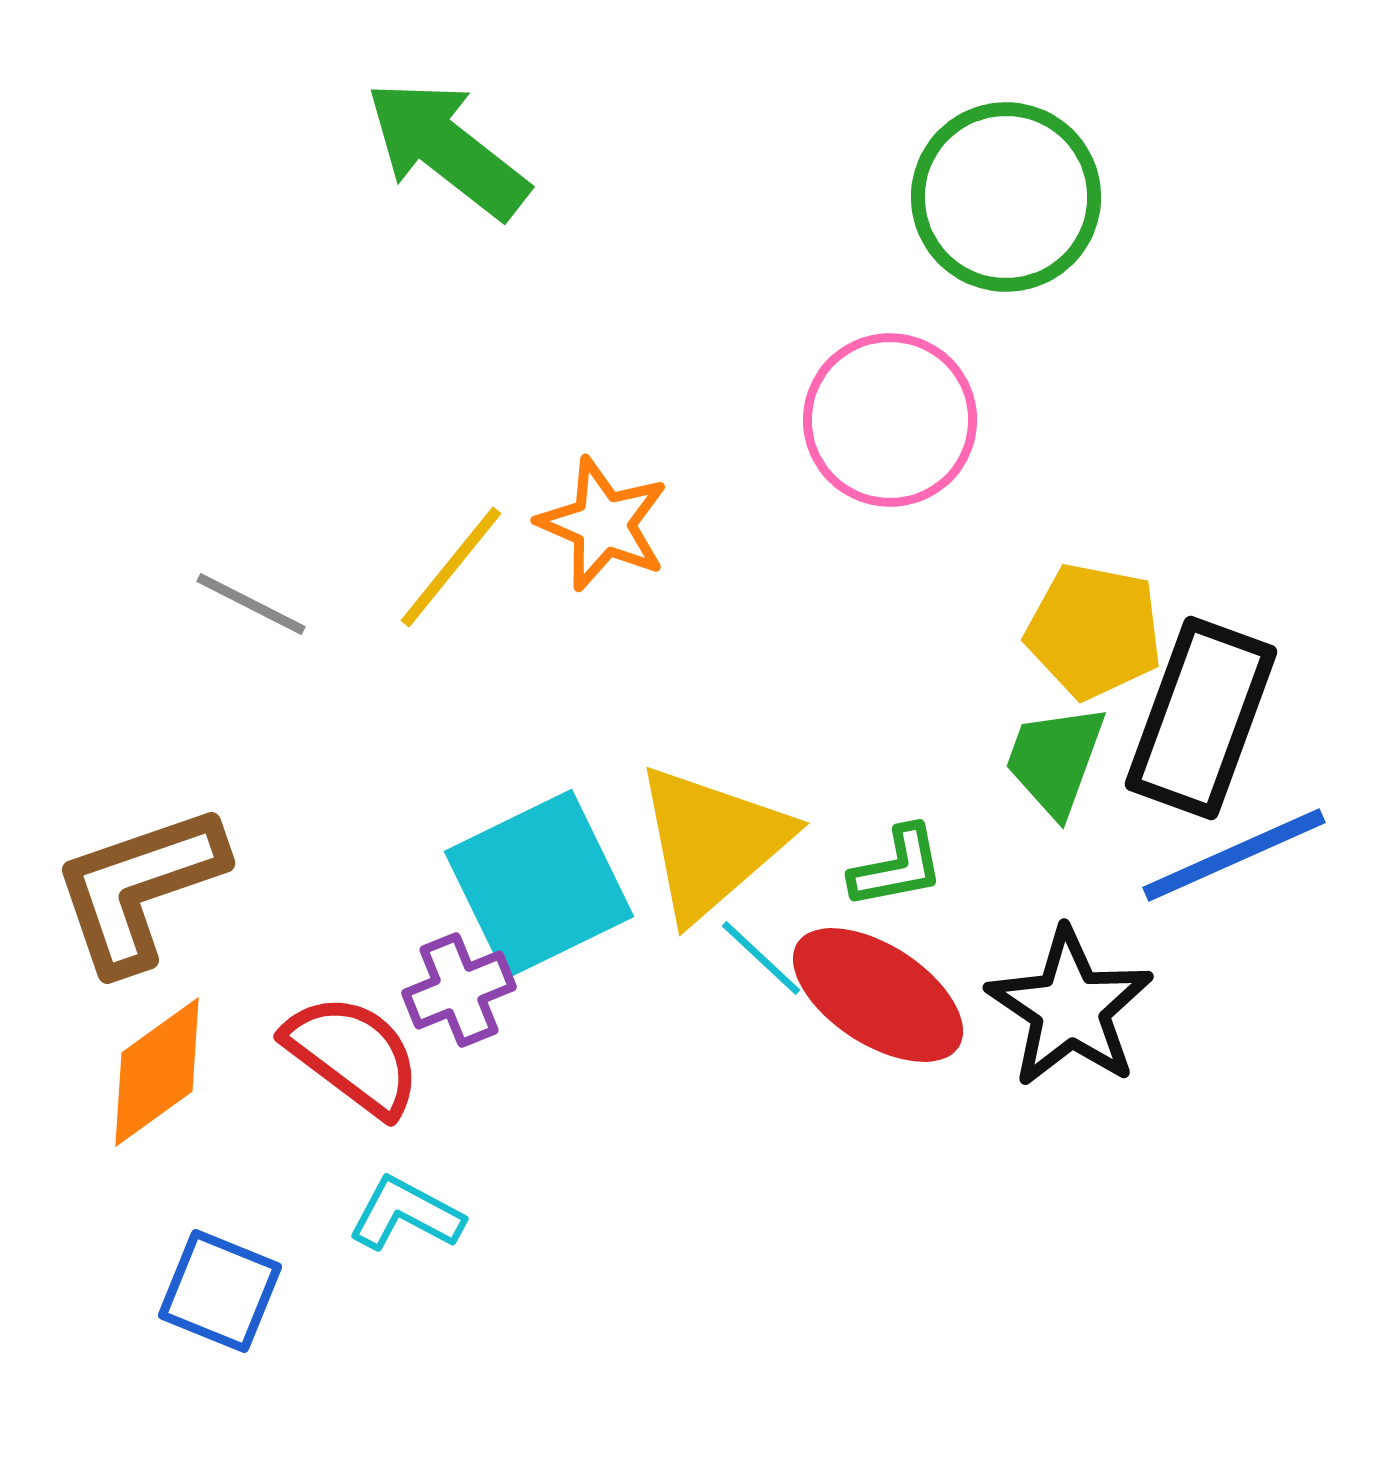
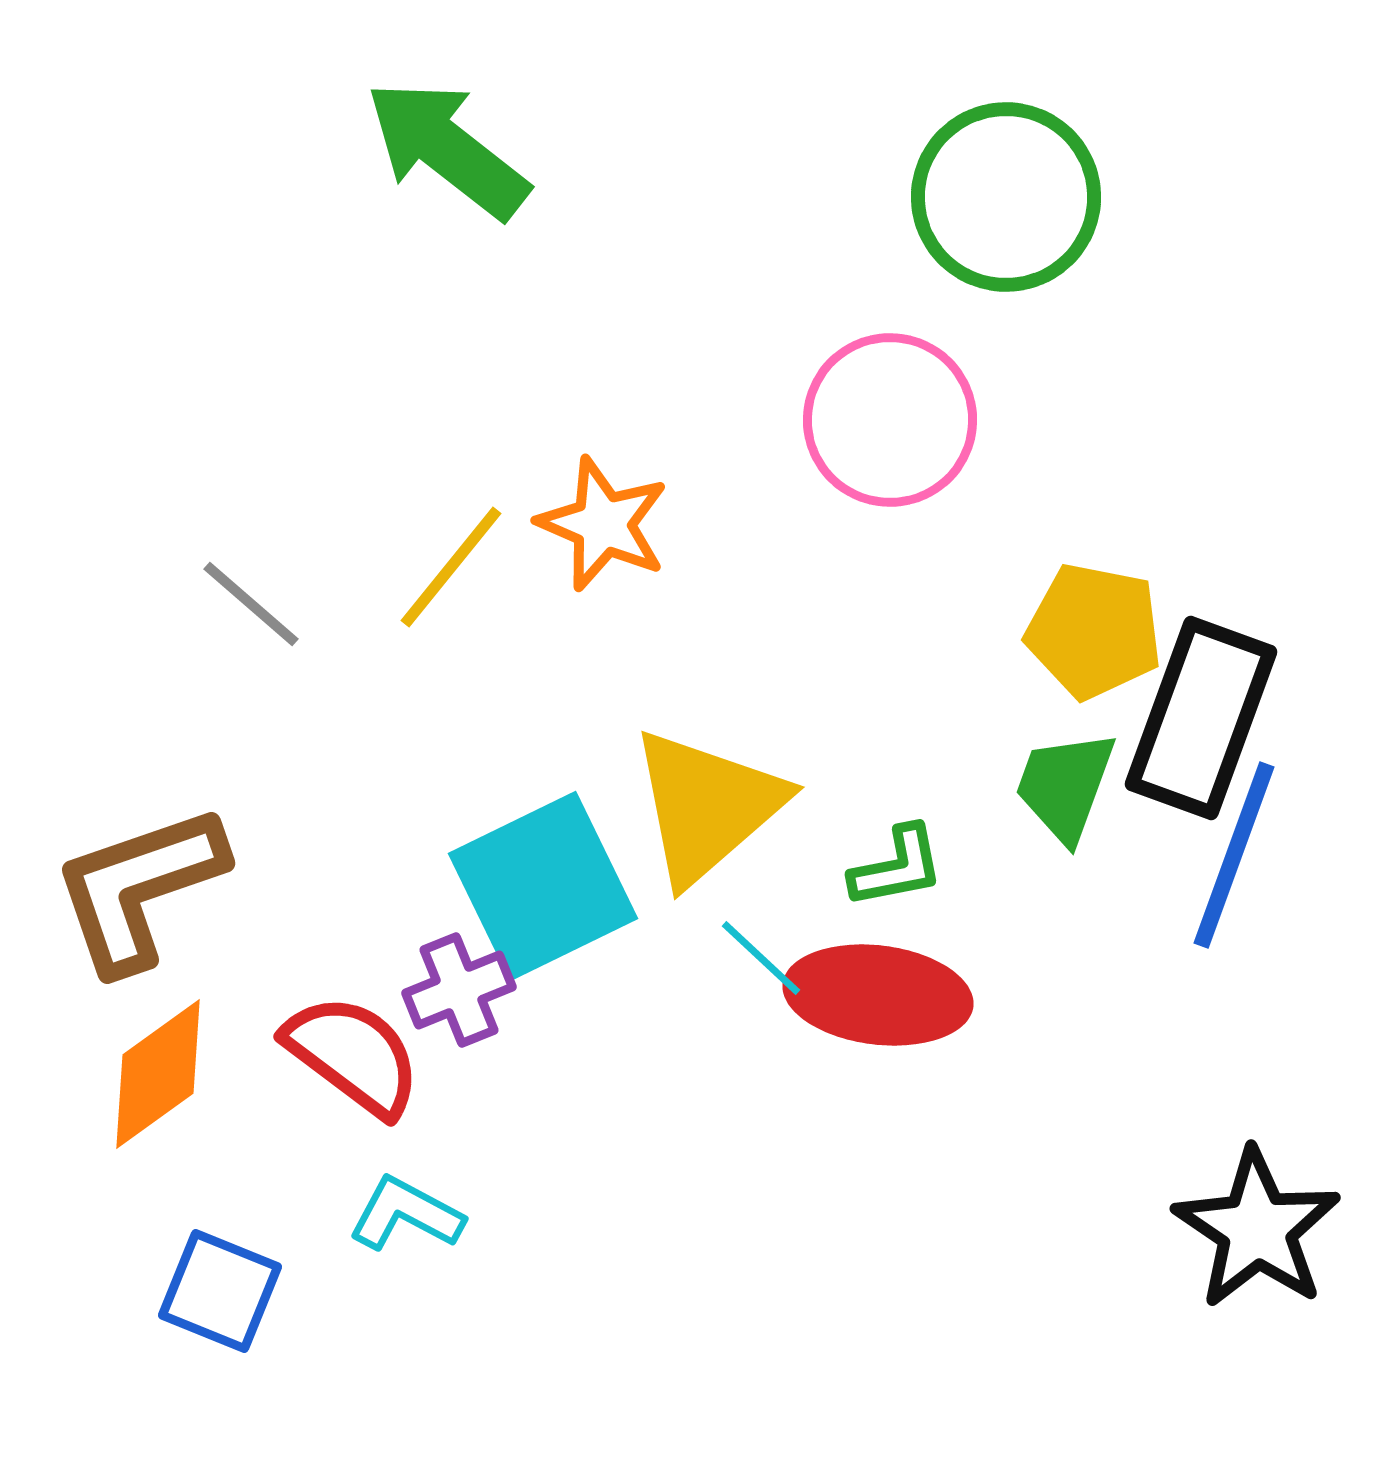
gray line: rotated 14 degrees clockwise
green trapezoid: moved 10 px right, 26 px down
yellow triangle: moved 5 px left, 36 px up
blue line: rotated 46 degrees counterclockwise
cyan square: moved 4 px right, 2 px down
red ellipse: rotated 26 degrees counterclockwise
black star: moved 187 px right, 221 px down
orange diamond: moved 1 px right, 2 px down
